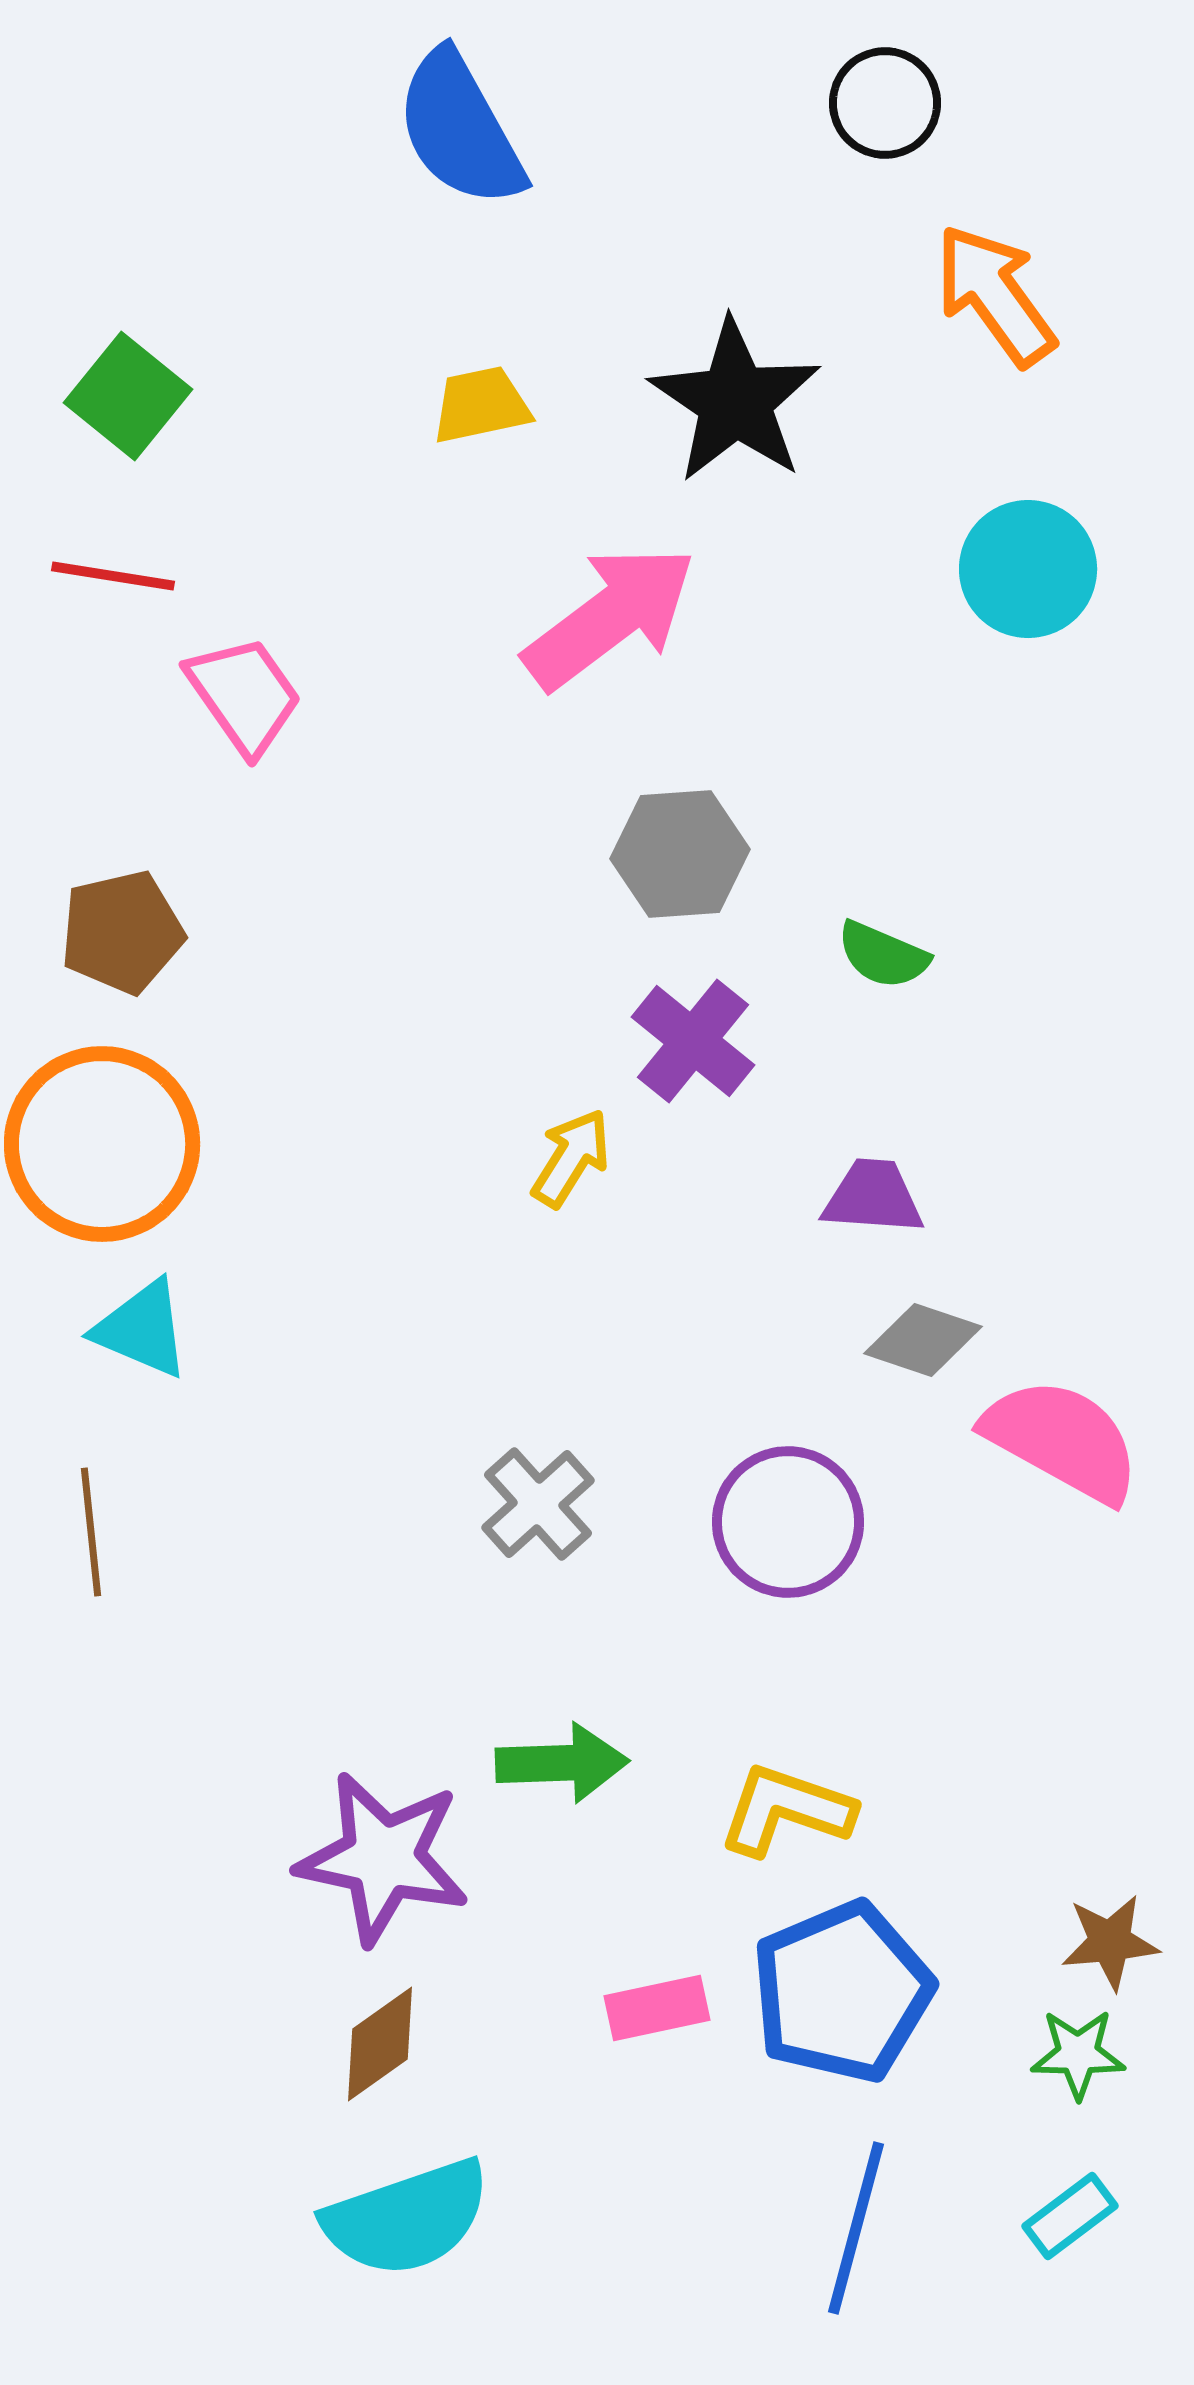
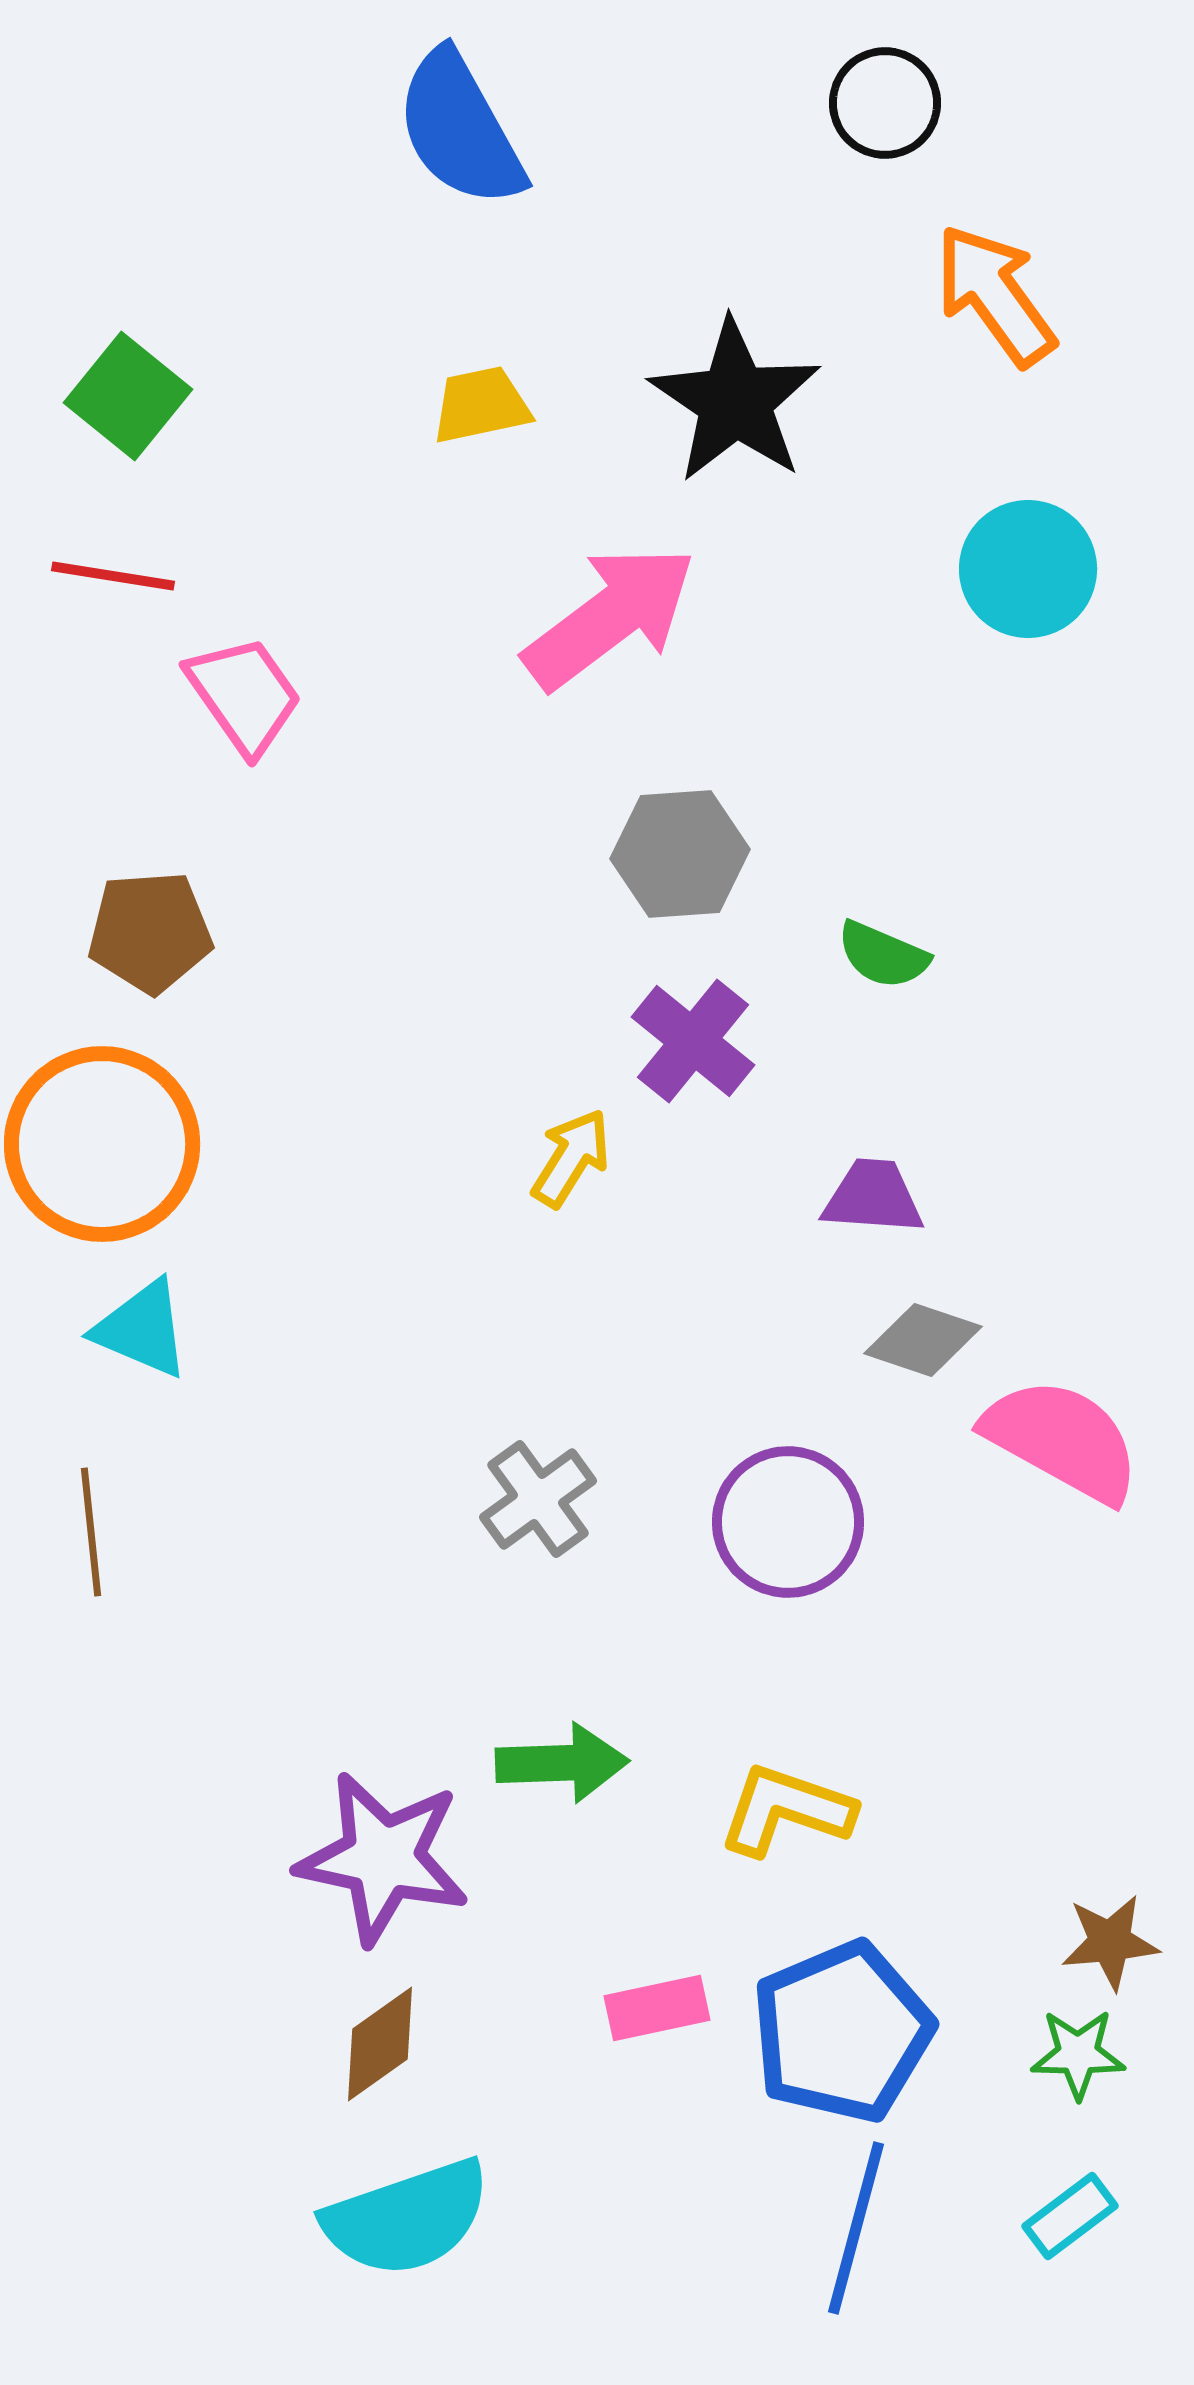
brown pentagon: moved 28 px right; rotated 9 degrees clockwise
gray cross: moved 5 px up; rotated 6 degrees clockwise
blue pentagon: moved 40 px down
